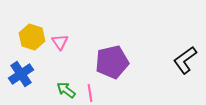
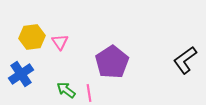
yellow hexagon: rotated 25 degrees counterclockwise
purple pentagon: rotated 20 degrees counterclockwise
pink line: moved 1 px left
